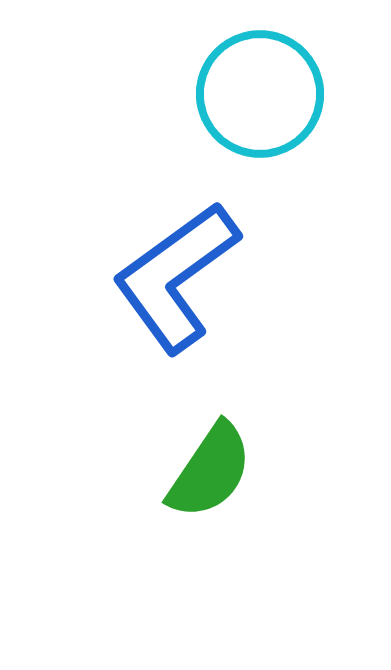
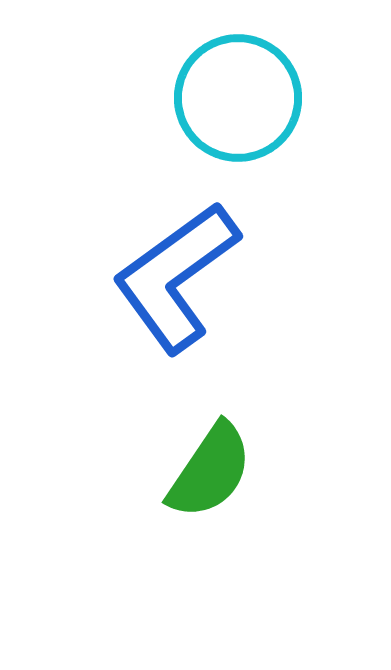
cyan circle: moved 22 px left, 4 px down
